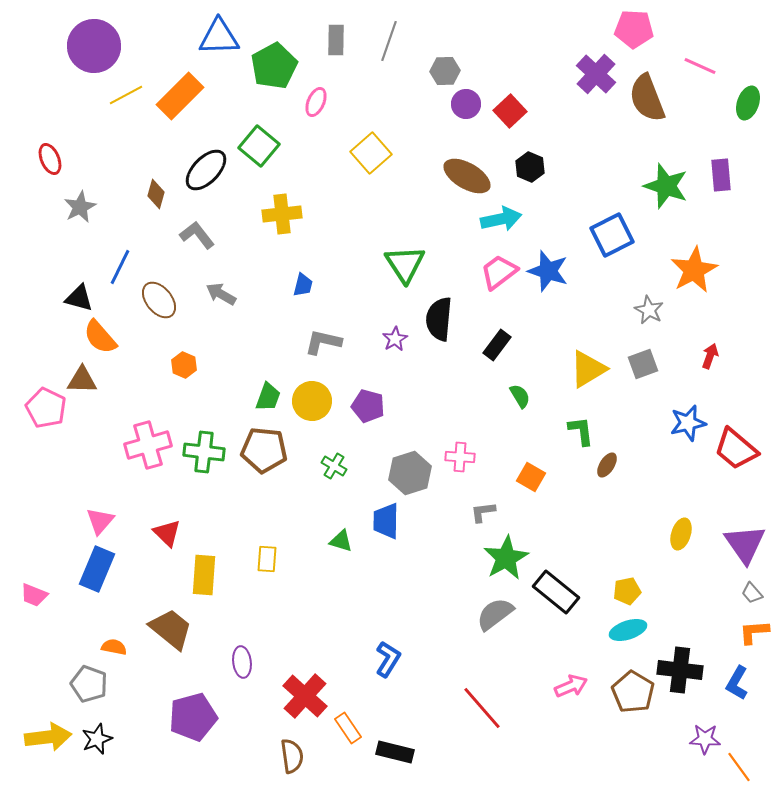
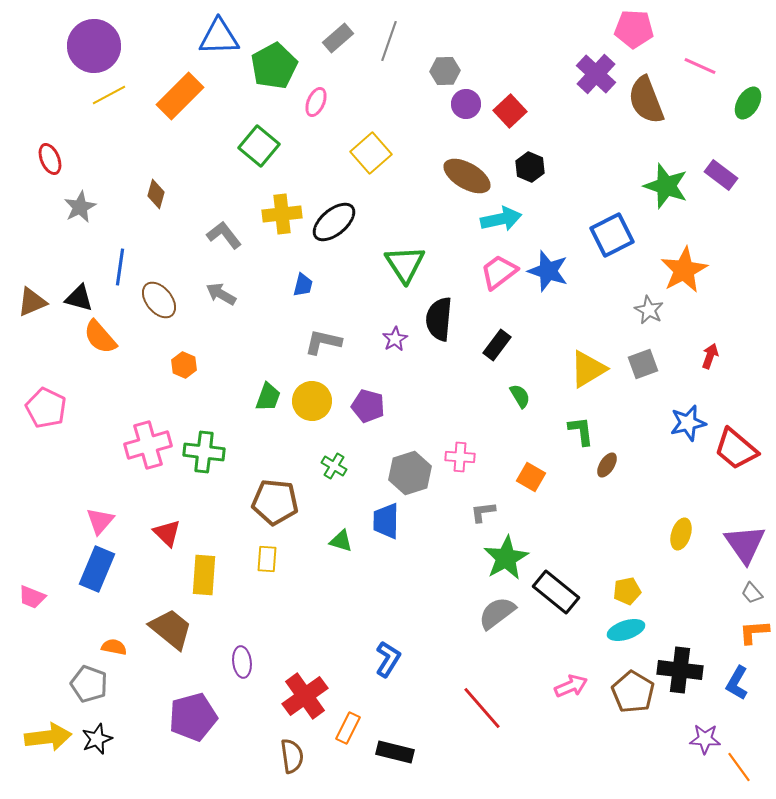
gray rectangle at (336, 40): moved 2 px right, 2 px up; rotated 48 degrees clockwise
yellow line at (126, 95): moved 17 px left
brown semicircle at (647, 98): moved 1 px left, 2 px down
green ellipse at (748, 103): rotated 12 degrees clockwise
black ellipse at (206, 170): moved 128 px right, 52 px down; rotated 6 degrees clockwise
purple rectangle at (721, 175): rotated 48 degrees counterclockwise
gray L-shape at (197, 235): moved 27 px right
blue line at (120, 267): rotated 18 degrees counterclockwise
orange star at (694, 270): moved 10 px left
brown triangle at (82, 380): moved 50 px left, 78 px up; rotated 24 degrees counterclockwise
brown pentagon at (264, 450): moved 11 px right, 52 px down
pink trapezoid at (34, 595): moved 2 px left, 2 px down
gray semicircle at (495, 614): moved 2 px right, 1 px up
cyan ellipse at (628, 630): moved 2 px left
red cross at (305, 696): rotated 12 degrees clockwise
orange rectangle at (348, 728): rotated 60 degrees clockwise
